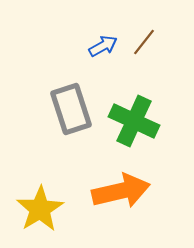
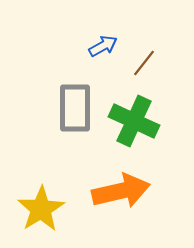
brown line: moved 21 px down
gray rectangle: moved 4 px right, 1 px up; rotated 18 degrees clockwise
yellow star: moved 1 px right
